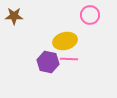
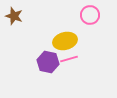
brown star: rotated 18 degrees clockwise
pink line: rotated 18 degrees counterclockwise
